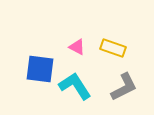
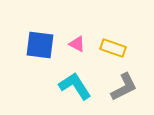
pink triangle: moved 3 px up
blue square: moved 24 px up
